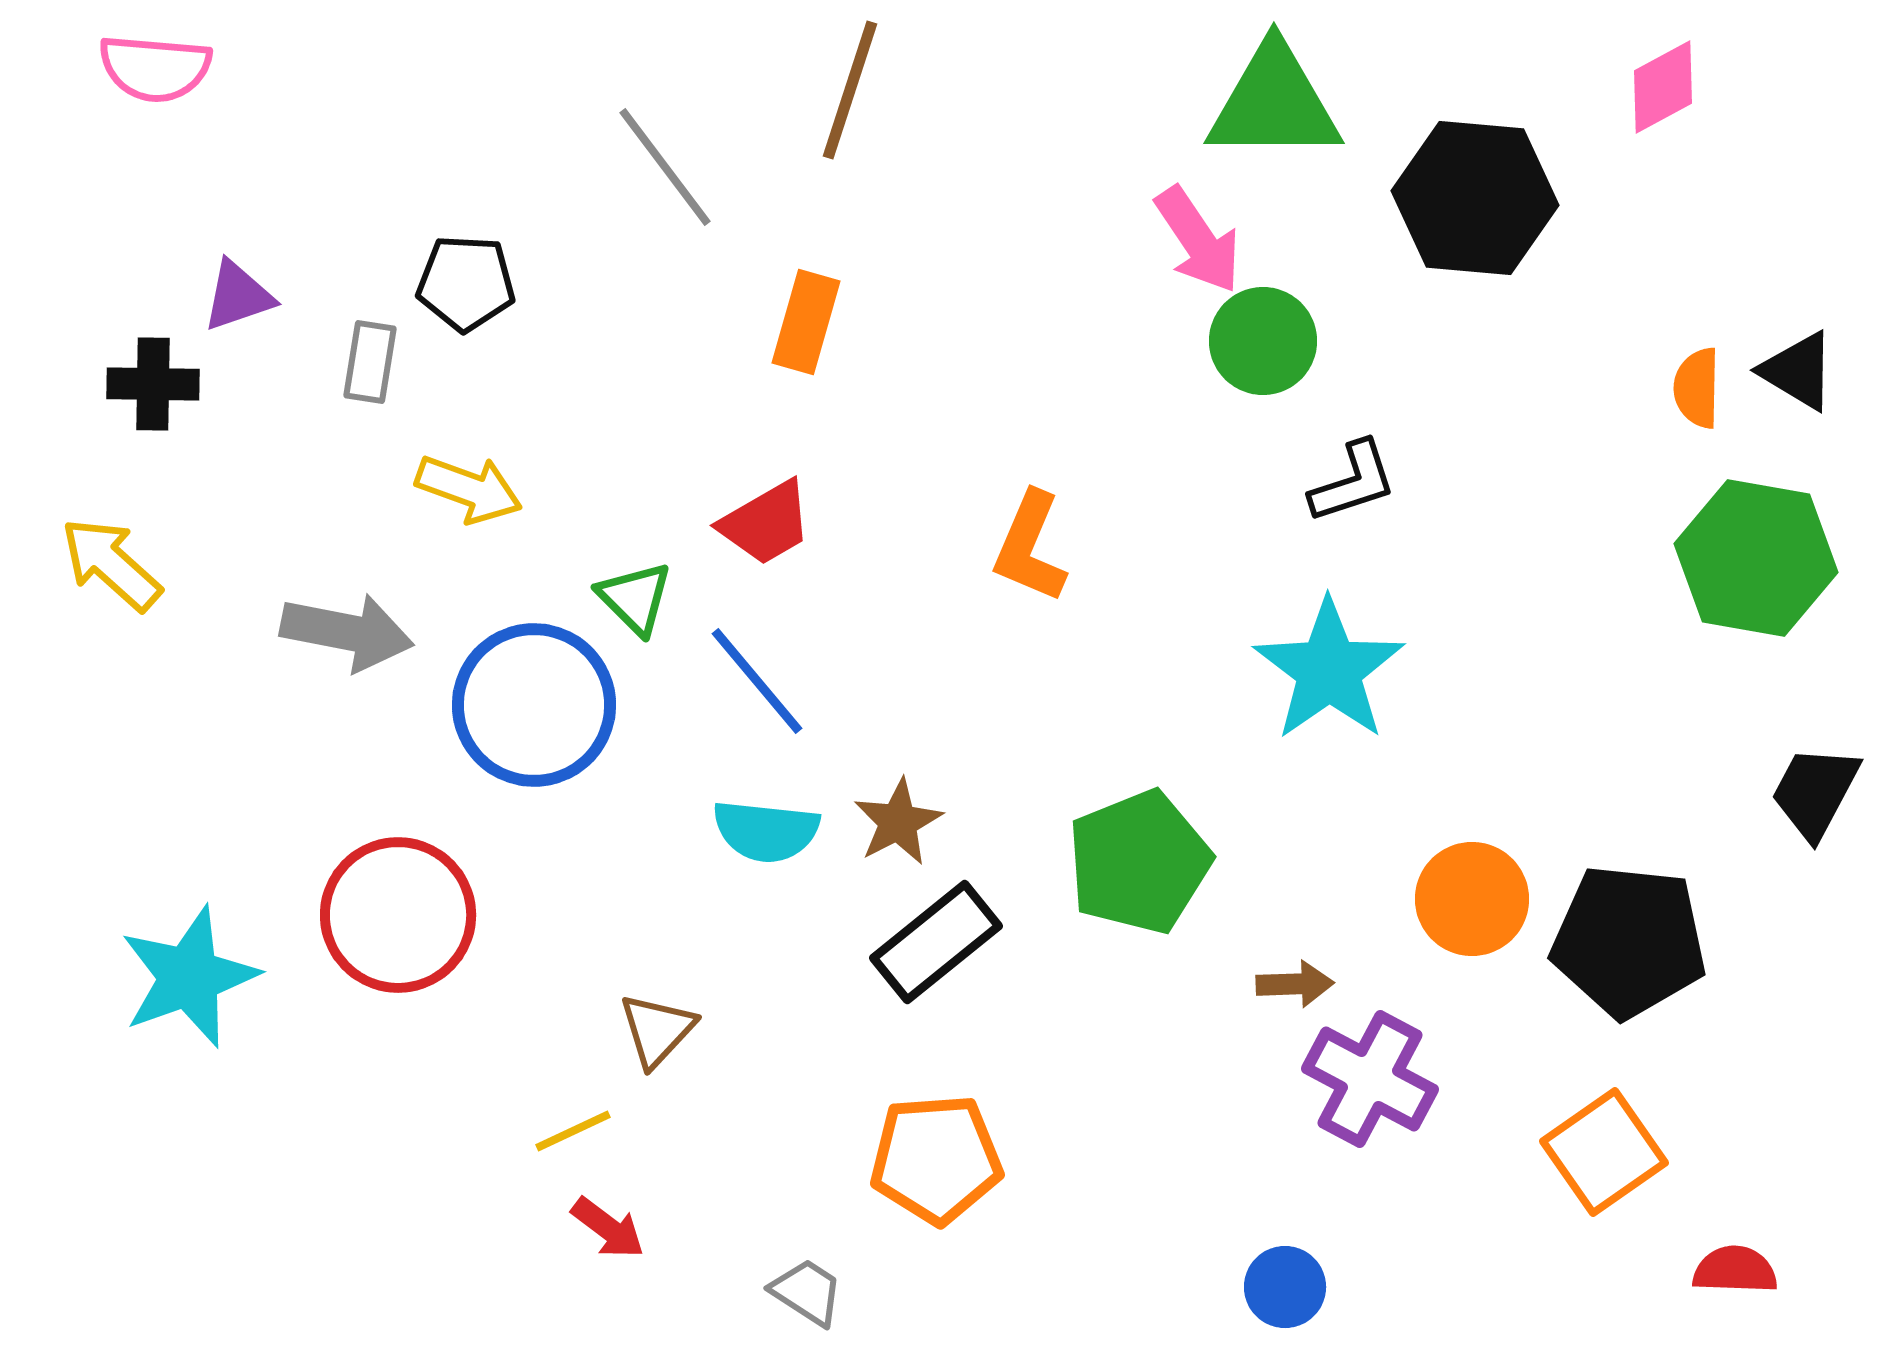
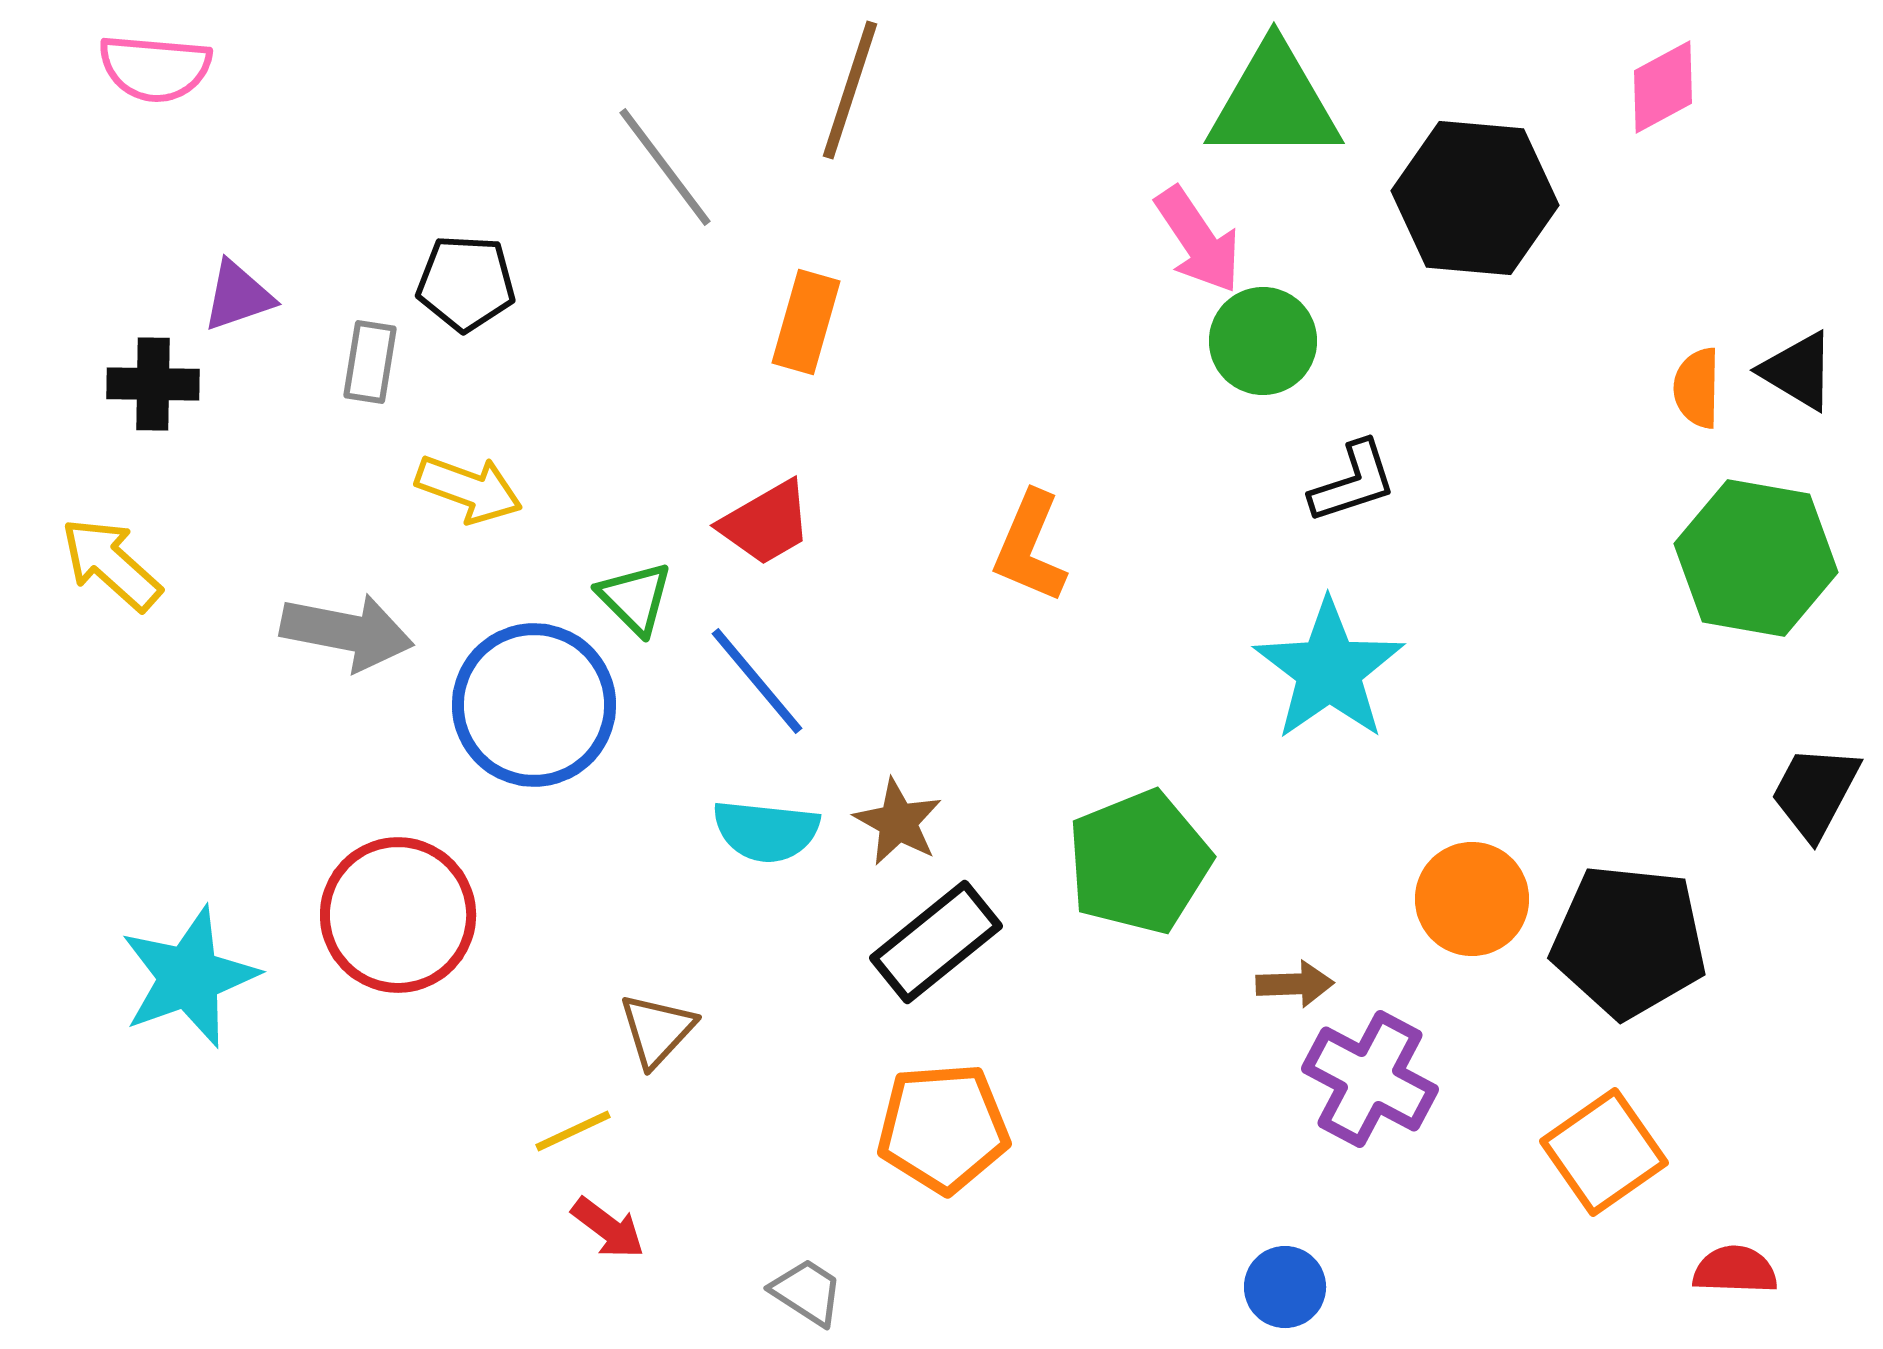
brown star at (898, 822): rotated 16 degrees counterclockwise
orange pentagon at (936, 1159): moved 7 px right, 31 px up
